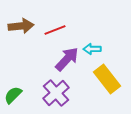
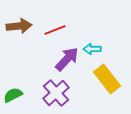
brown arrow: moved 2 px left
green semicircle: rotated 18 degrees clockwise
